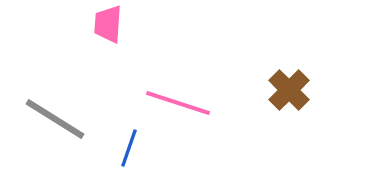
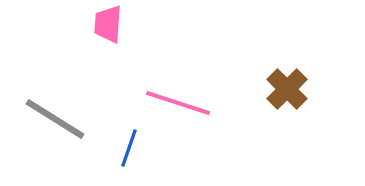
brown cross: moved 2 px left, 1 px up
